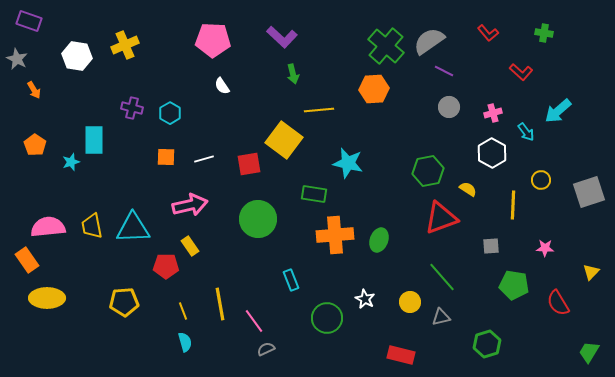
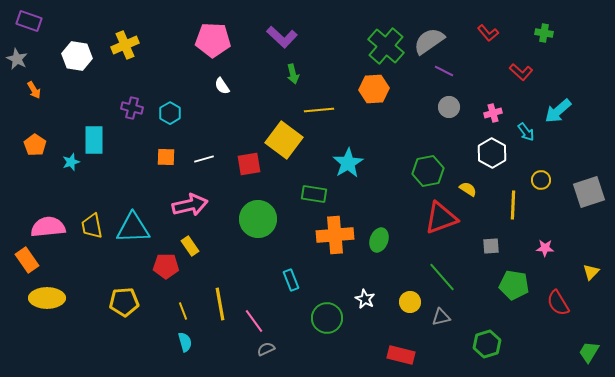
cyan star at (348, 163): rotated 28 degrees clockwise
